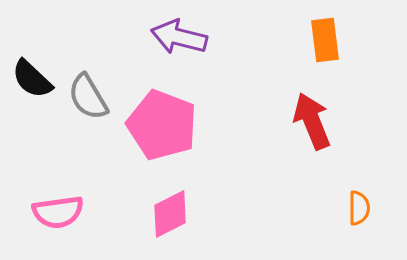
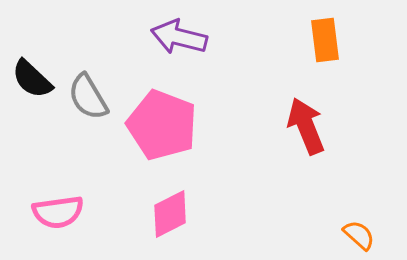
red arrow: moved 6 px left, 5 px down
orange semicircle: moved 27 px down; rotated 48 degrees counterclockwise
